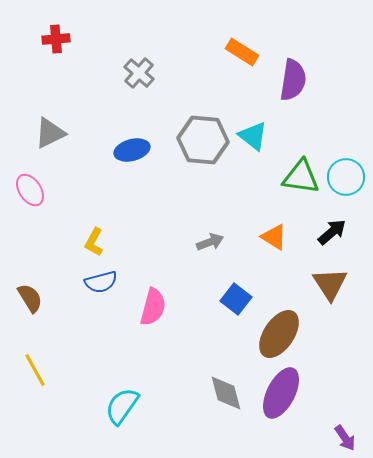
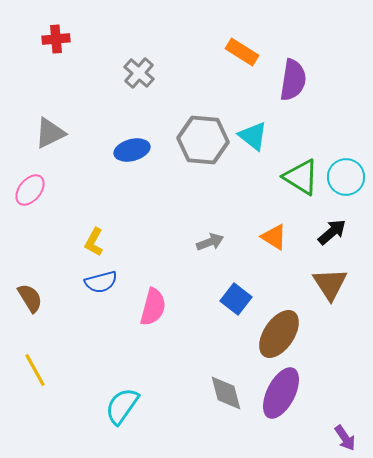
green triangle: rotated 24 degrees clockwise
pink ellipse: rotated 72 degrees clockwise
